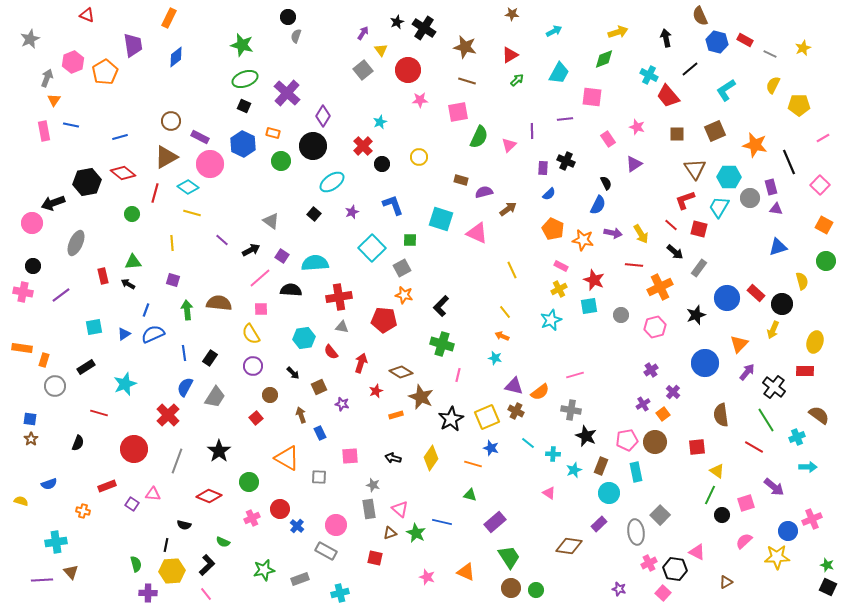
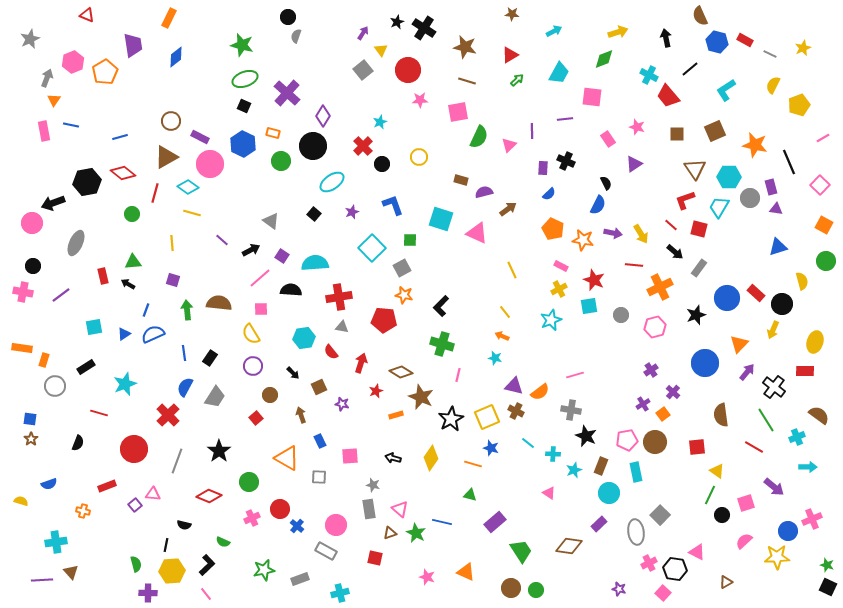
yellow pentagon at (799, 105): rotated 20 degrees counterclockwise
blue rectangle at (320, 433): moved 8 px down
purple square at (132, 504): moved 3 px right, 1 px down; rotated 16 degrees clockwise
green trapezoid at (509, 557): moved 12 px right, 6 px up
